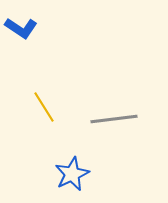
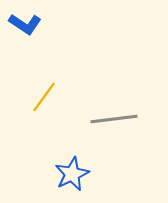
blue L-shape: moved 4 px right, 4 px up
yellow line: moved 10 px up; rotated 68 degrees clockwise
